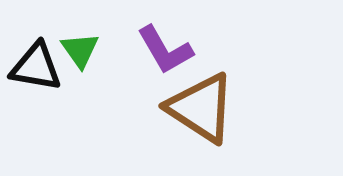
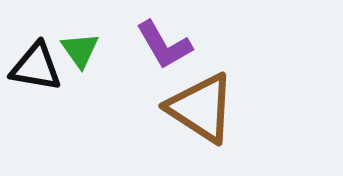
purple L-shape: moved 1 px left, 5 px up
